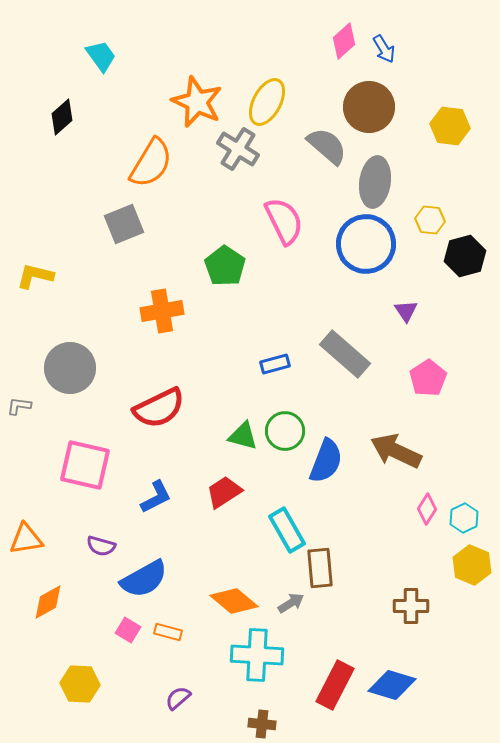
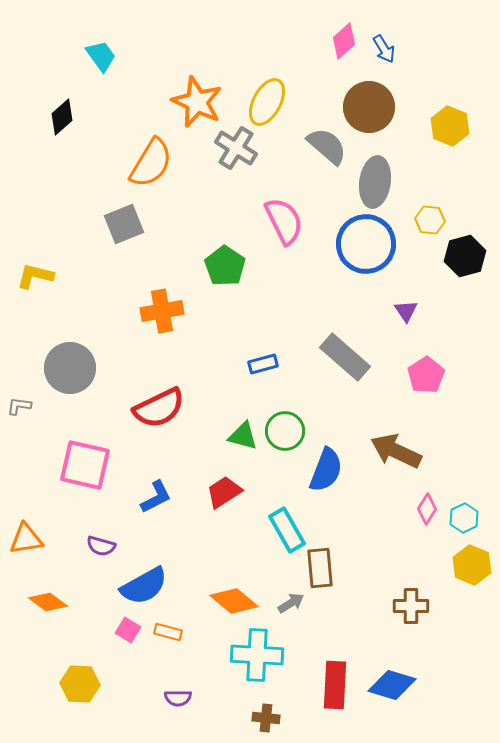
yellow hexagon at (450, 126): rotated 15 degrees clockwise
gray cross at (238, 149): moved 2 px left, 1 px up
gray rectangle at (345, 354): moved 3 px down
blue rectangle at (275, 364): moved 12 px left
pink pentagon at (428, 378): moved 2 px left, 3 px up
blue semicircle at (326, 461): moved 9 px down
blue semicircle at (144, 579): moved 7 px down
orange diamond at (48, 602): rotated 66 degrees clockwise
red rectangle at (335, 685): rotated 24 degrees counterclockwise
purple semicircle at (178, 698): rotated 140 degrees counterclockwise
brown cross at (262, 724): moved 4 px right, 6 px up
